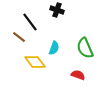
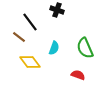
yellow diamond: moved 5 px left
